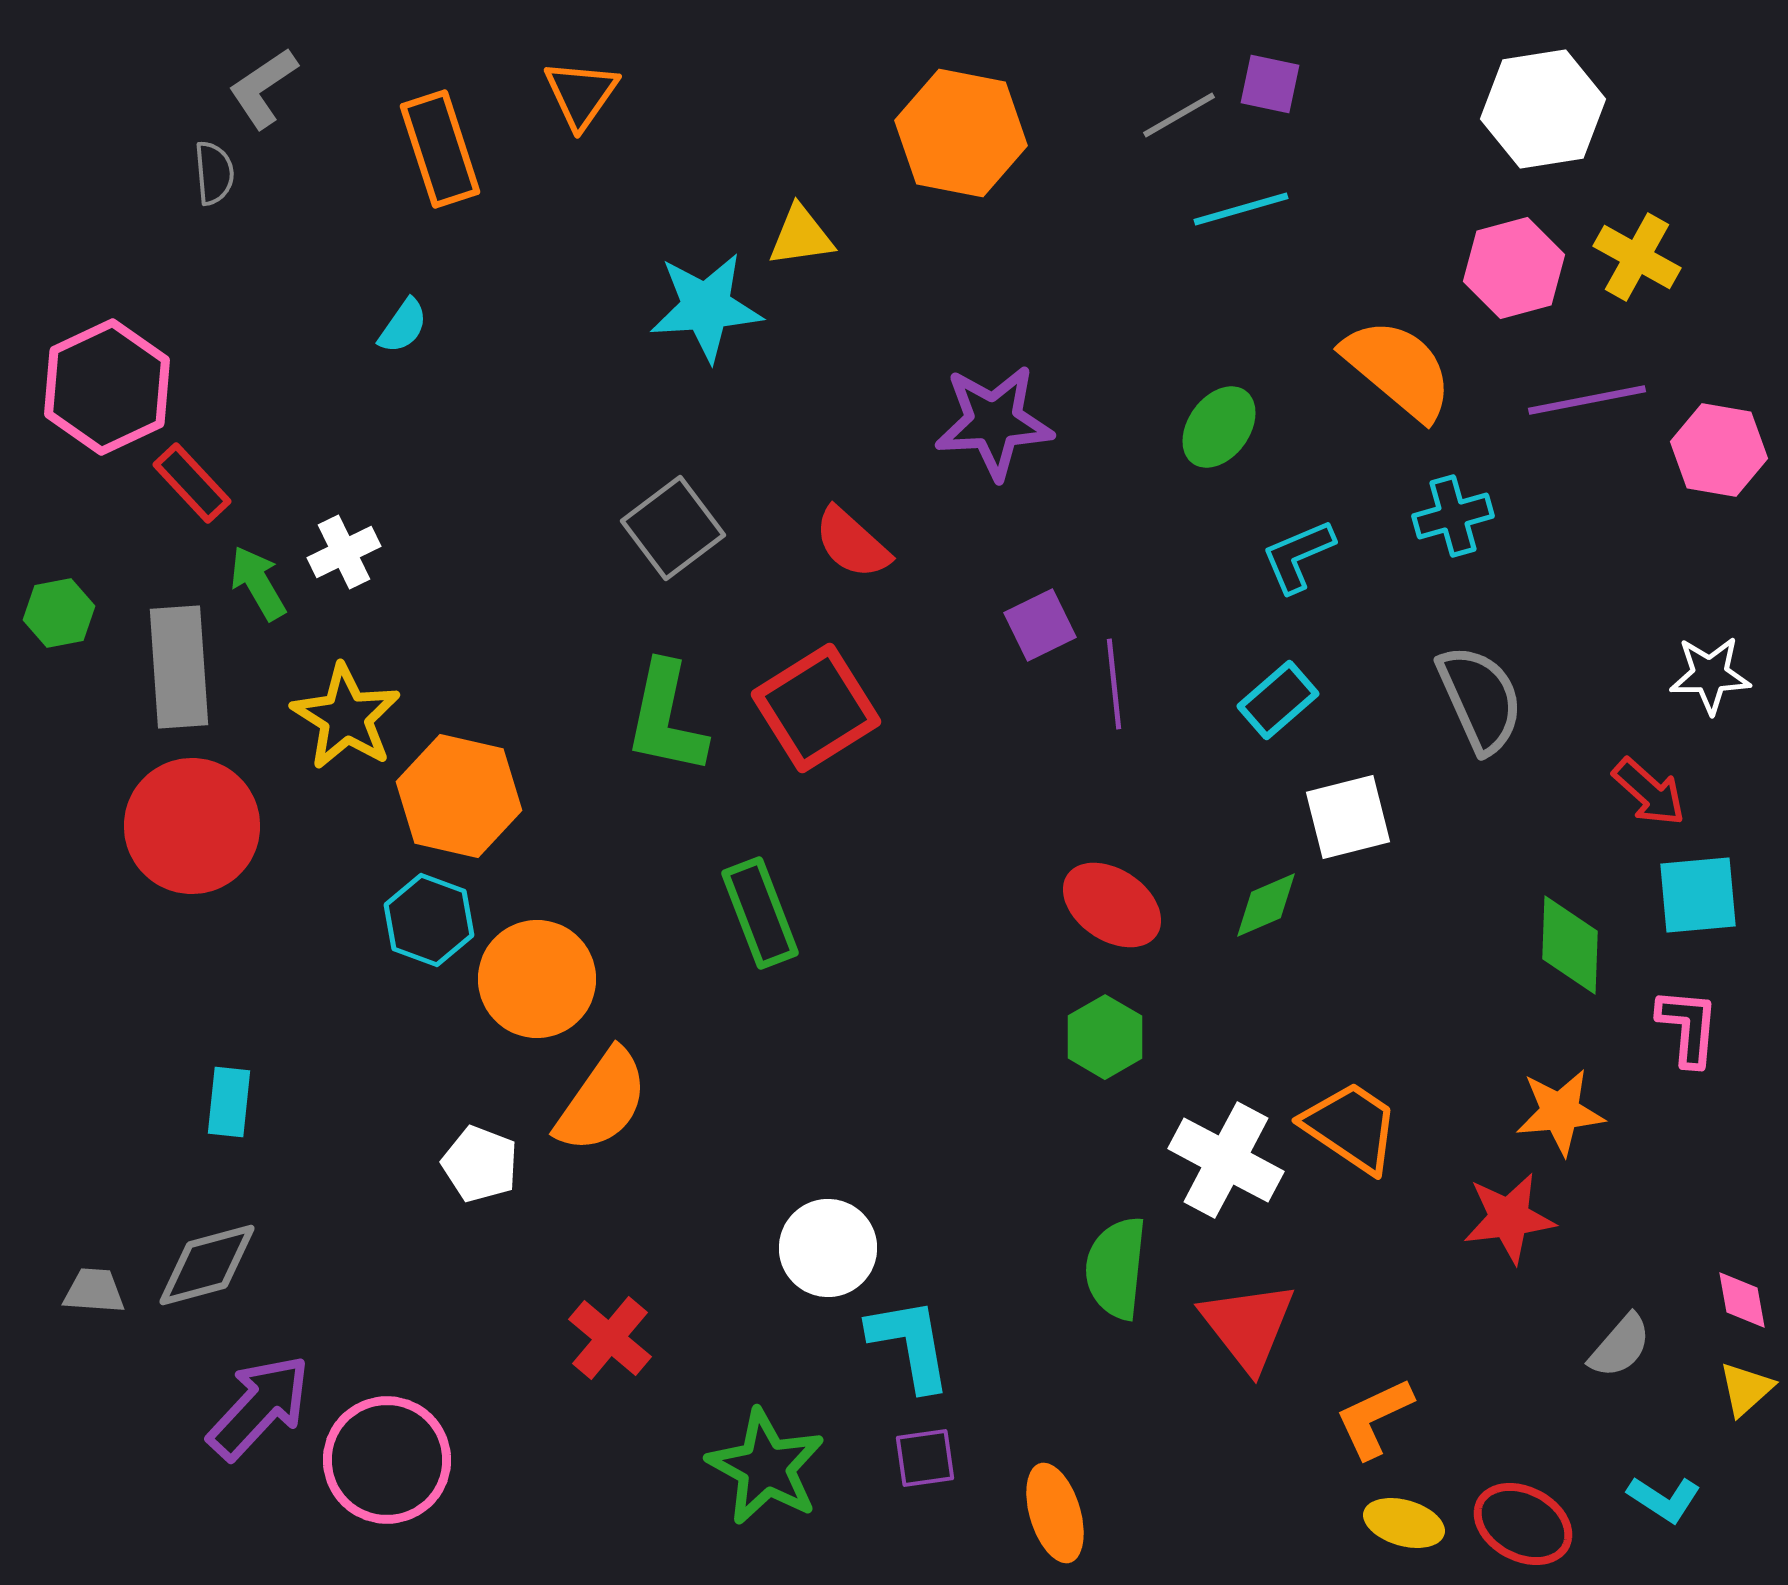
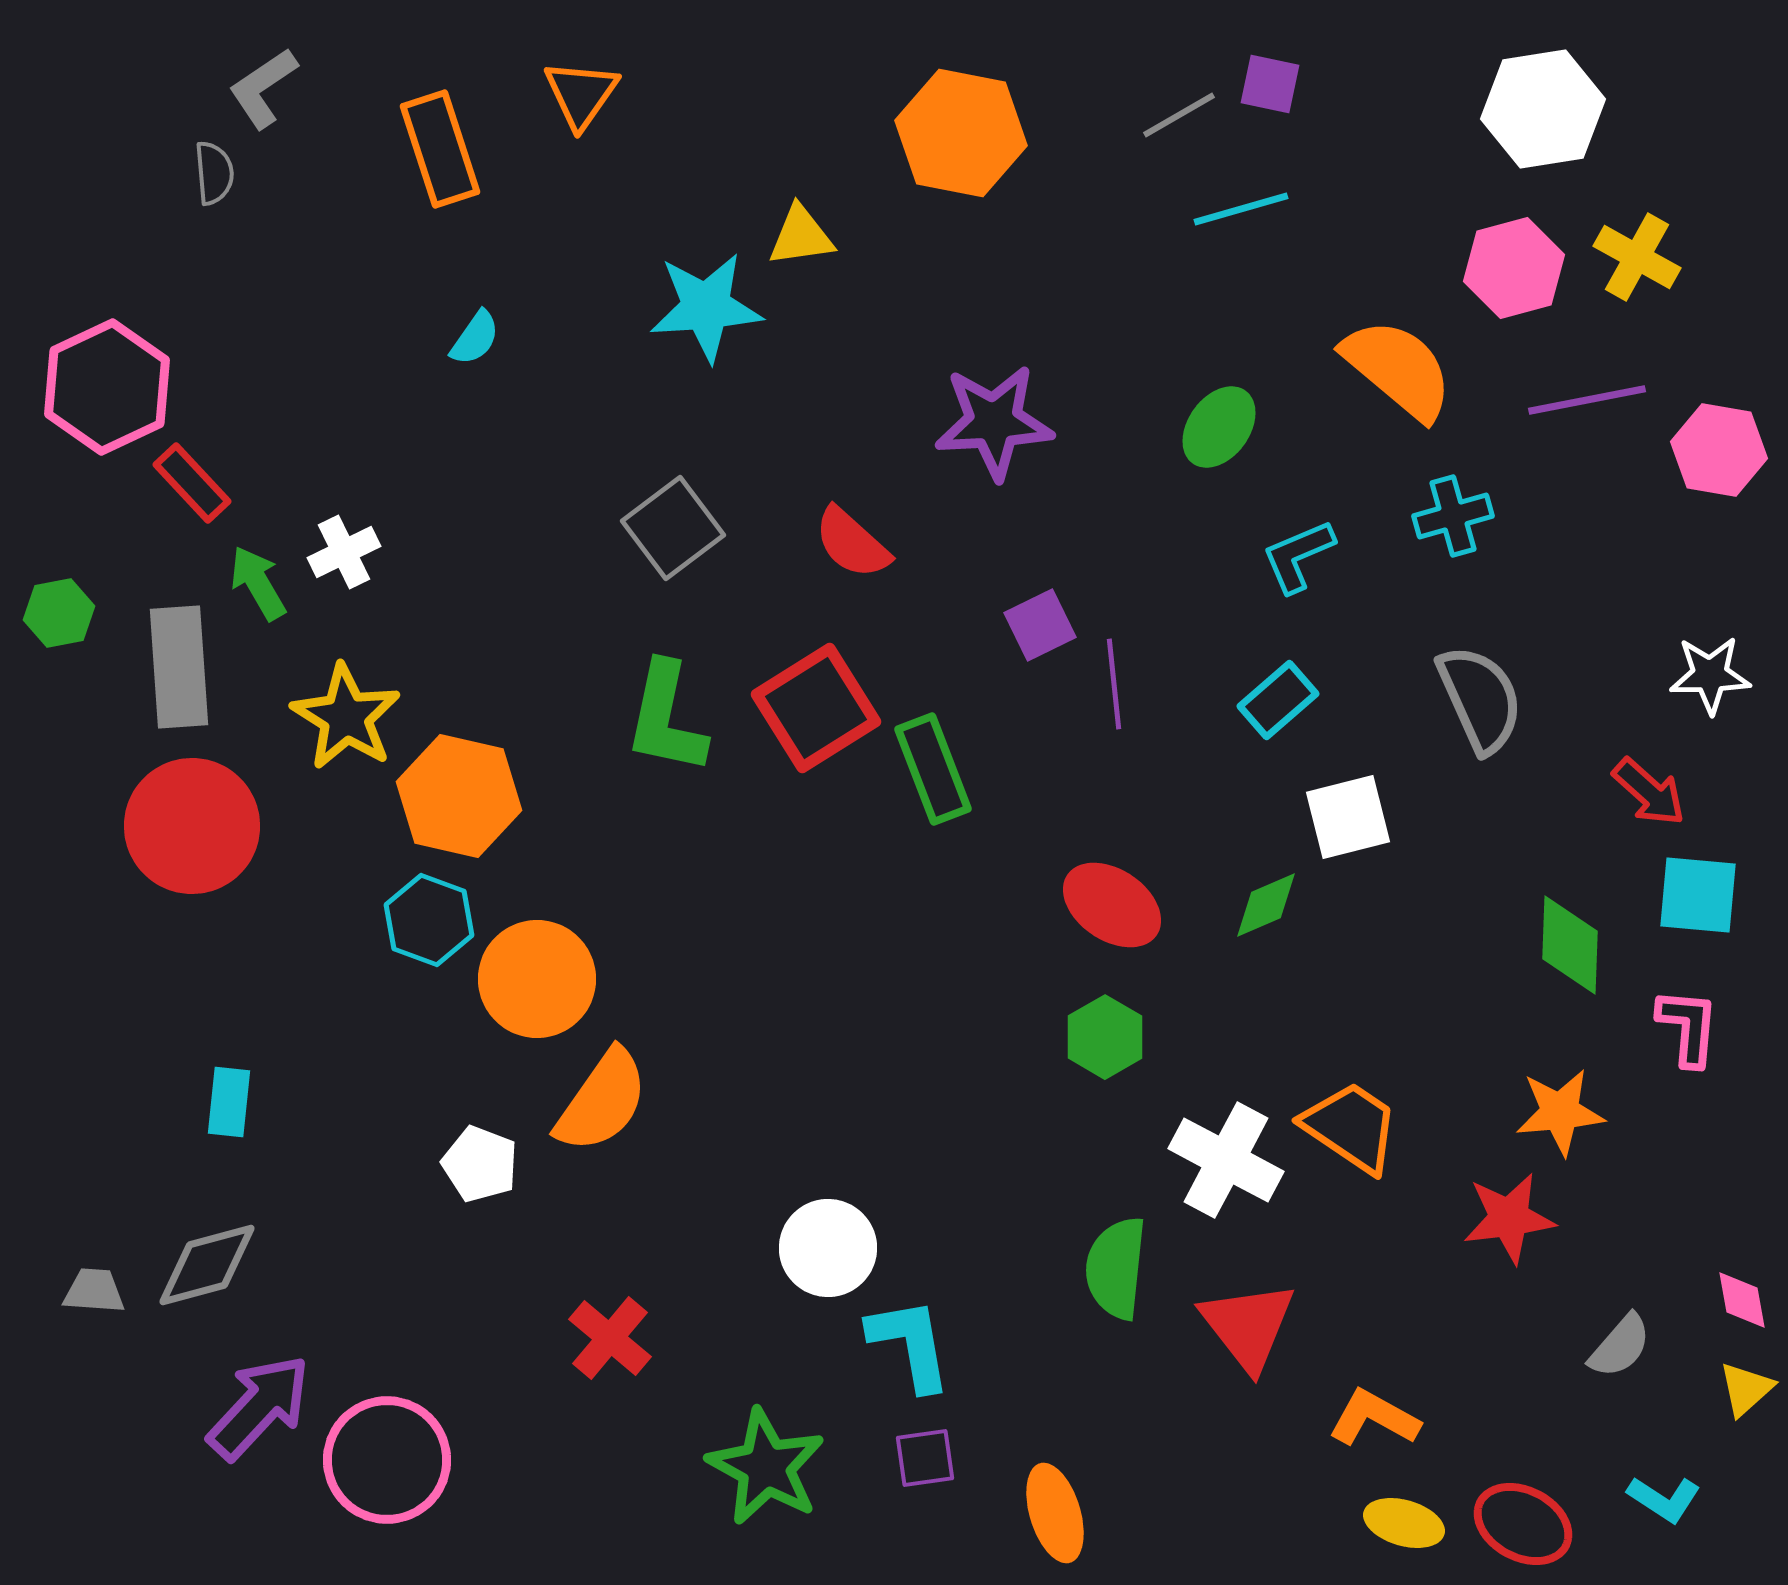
cyan semicircle at (403, 326): moved 72 px right, 12 px down
cyan square at (1698, 895): rotated 10 degrees clockwise
green rectangle at (760, 913): moved 173 px right, 144 px up
orange L-shape at (1374, 1418): rotated 54 degrees clockwise
